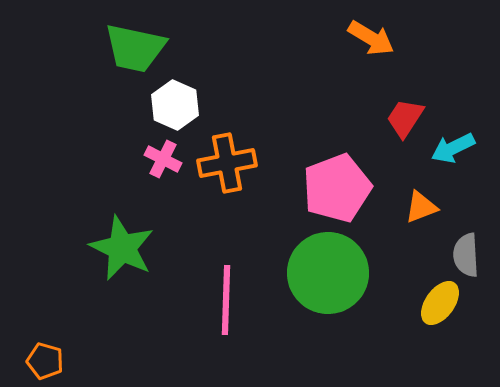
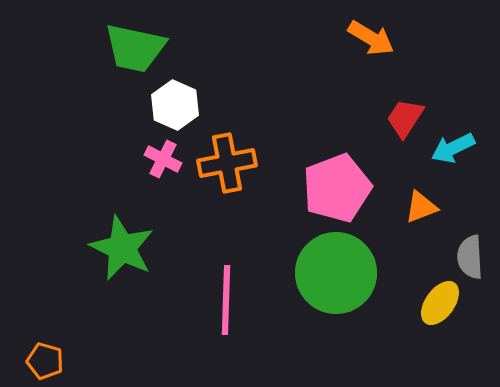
gray semicircle: moved 4 px right, 2 px down
green circle: moved 8 px right
